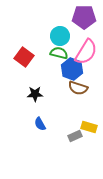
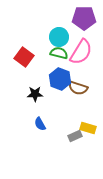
purple pentagon: moved 1 px down
cyan circle: moved 1 px left, 1 px down
pink semicircle: moved 5 px left
blue hexagon: moved 12 px left, 10 px down
yellow rectangle: moved 1 px left, 1 px down
